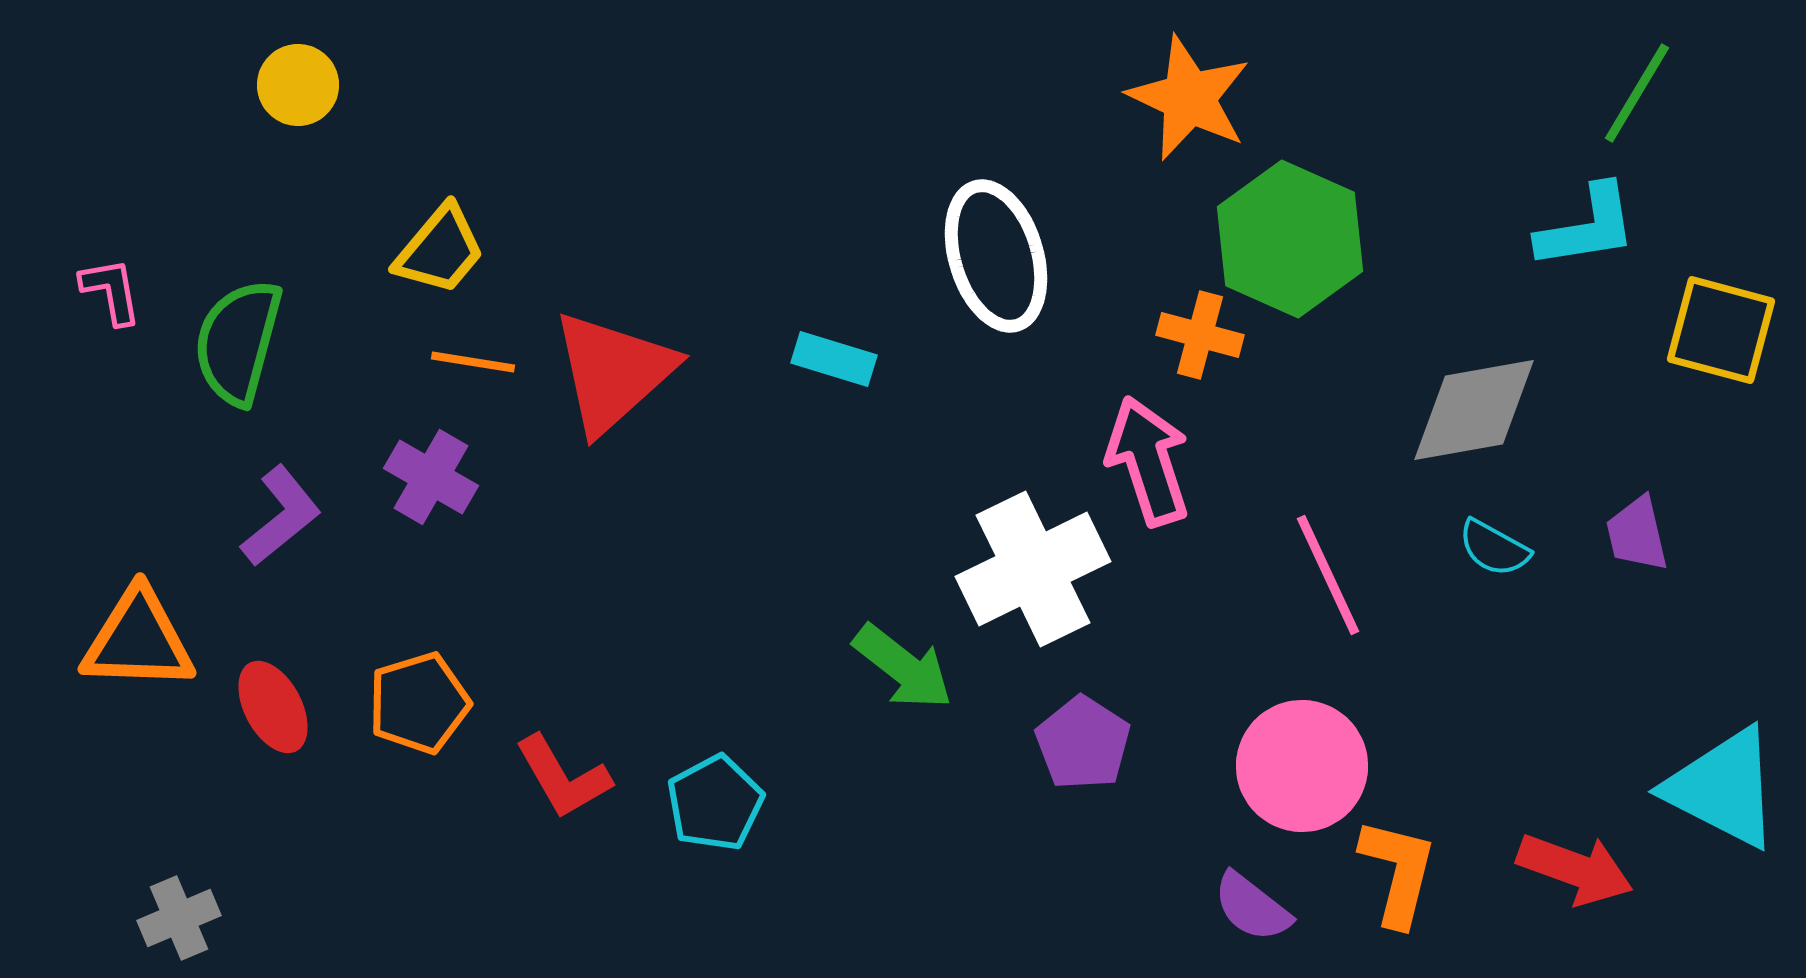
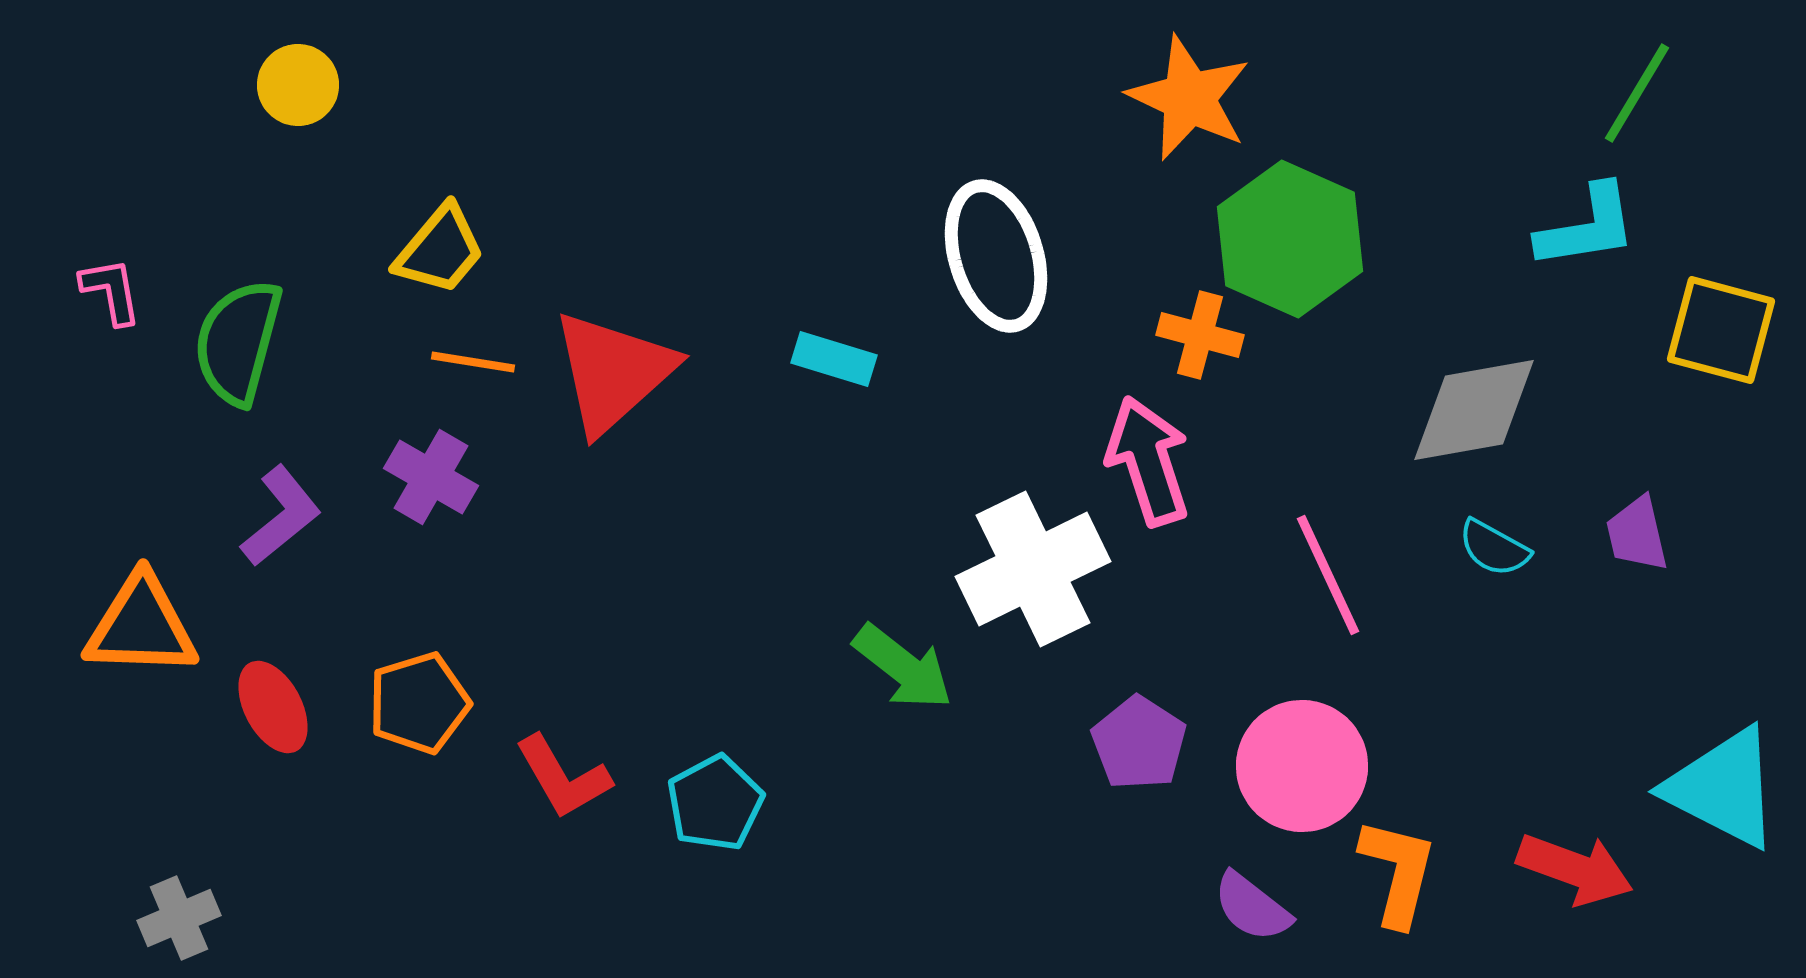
orange triangle: moved 3 px right, 14 px up
purple pentagon: moved 56 px right
